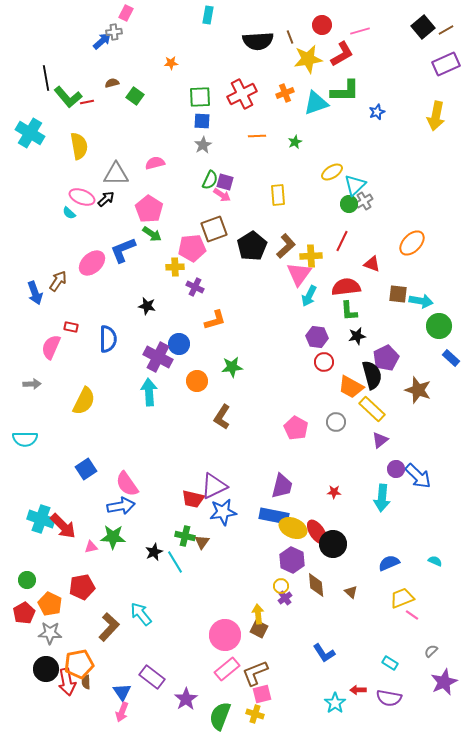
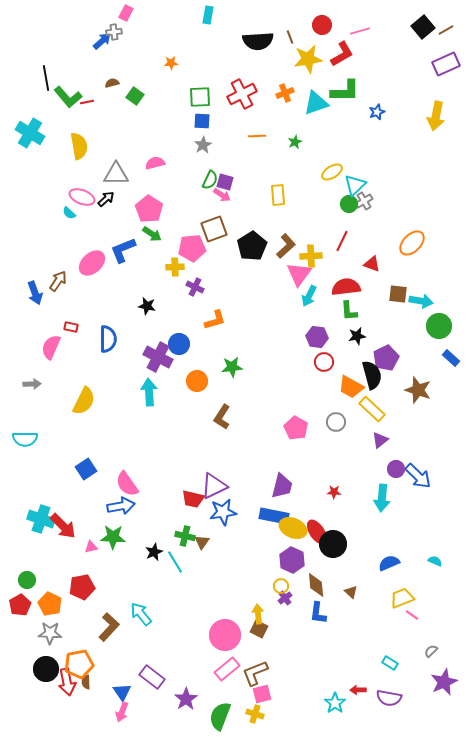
red pentagon at (24, 613): moved 4 px left, 8 px up
blue L-shape at (324, 653): moved 6 px left, 40 px up; rotated 40 degrees clockwise
